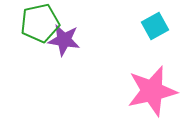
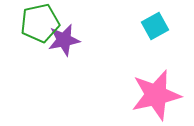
purple star: rotated 20 degrees counterclockwise
pink star: moved 4 px right, 4 px down
